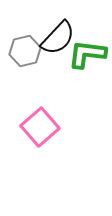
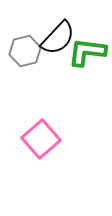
green L-shape: moved 2 px up
pink square: moved 1 px right, 12 px down
